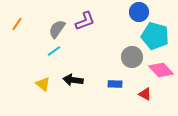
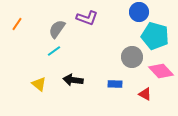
purple L-shape: moved 2 px right, 3 px up; rotated 40 degrees clockwise
pink diamond: moved 1 px down
yellow triangle: moved 4 px left
